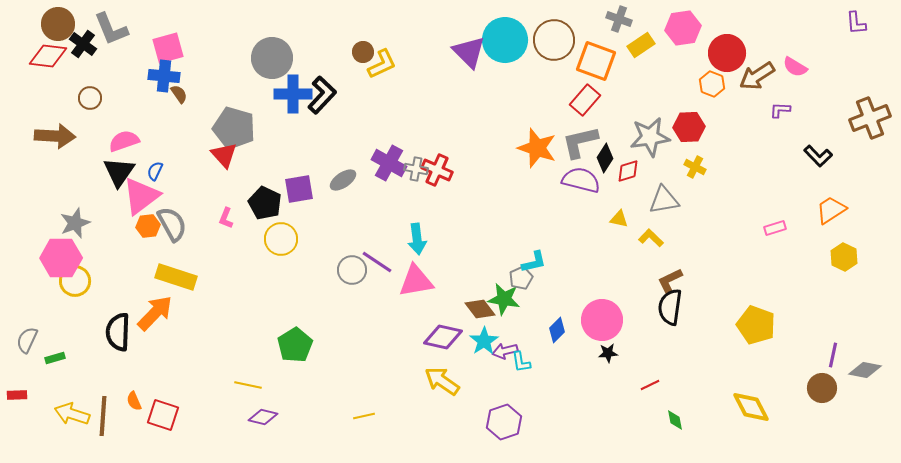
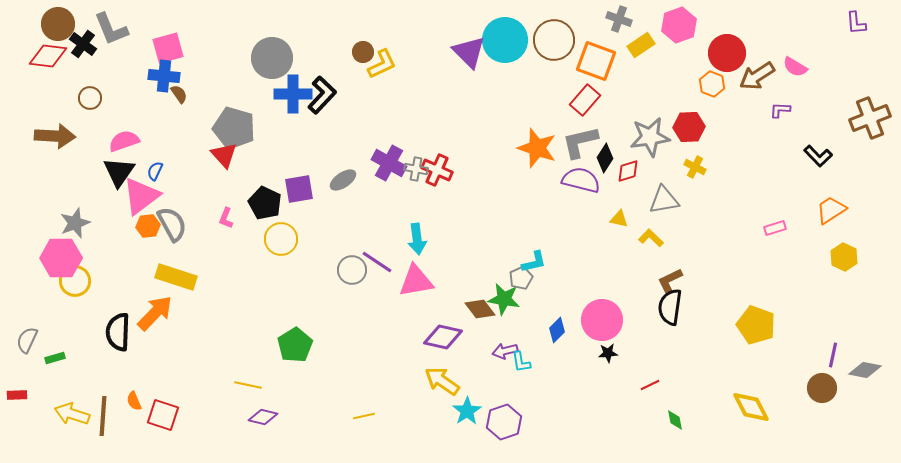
pink hexagon at (683, 28): moved 4 px left, 3 px up; rotated 12 degrees counterclockwise
cyan star at (484, 341): moved 17 px left, 70 px down
